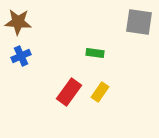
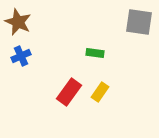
brown star: rotated 20 degrees clockwise
